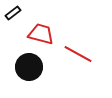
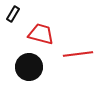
black rectangle: moved 1 px down; rotated 21 degrees counterclockwise
red line: rotated 36 degrees counterclockwise
